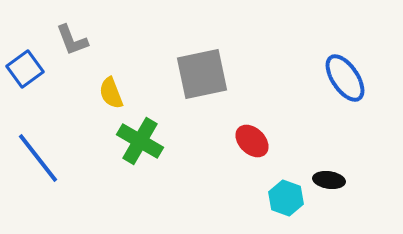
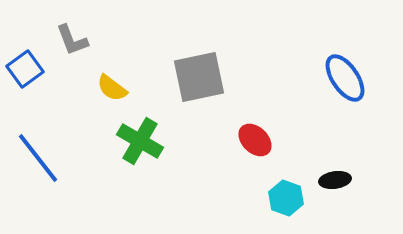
gray square: moved 3 px left, 3 px down
yellow semicircle: moved 1 px right, 5 px up; rotated 32 degrees counterclockwise
red ellipse: moved 3 px right, 1 px up
black ellipse: moved 6 px right; rotated 16 degrees counterclockwise
